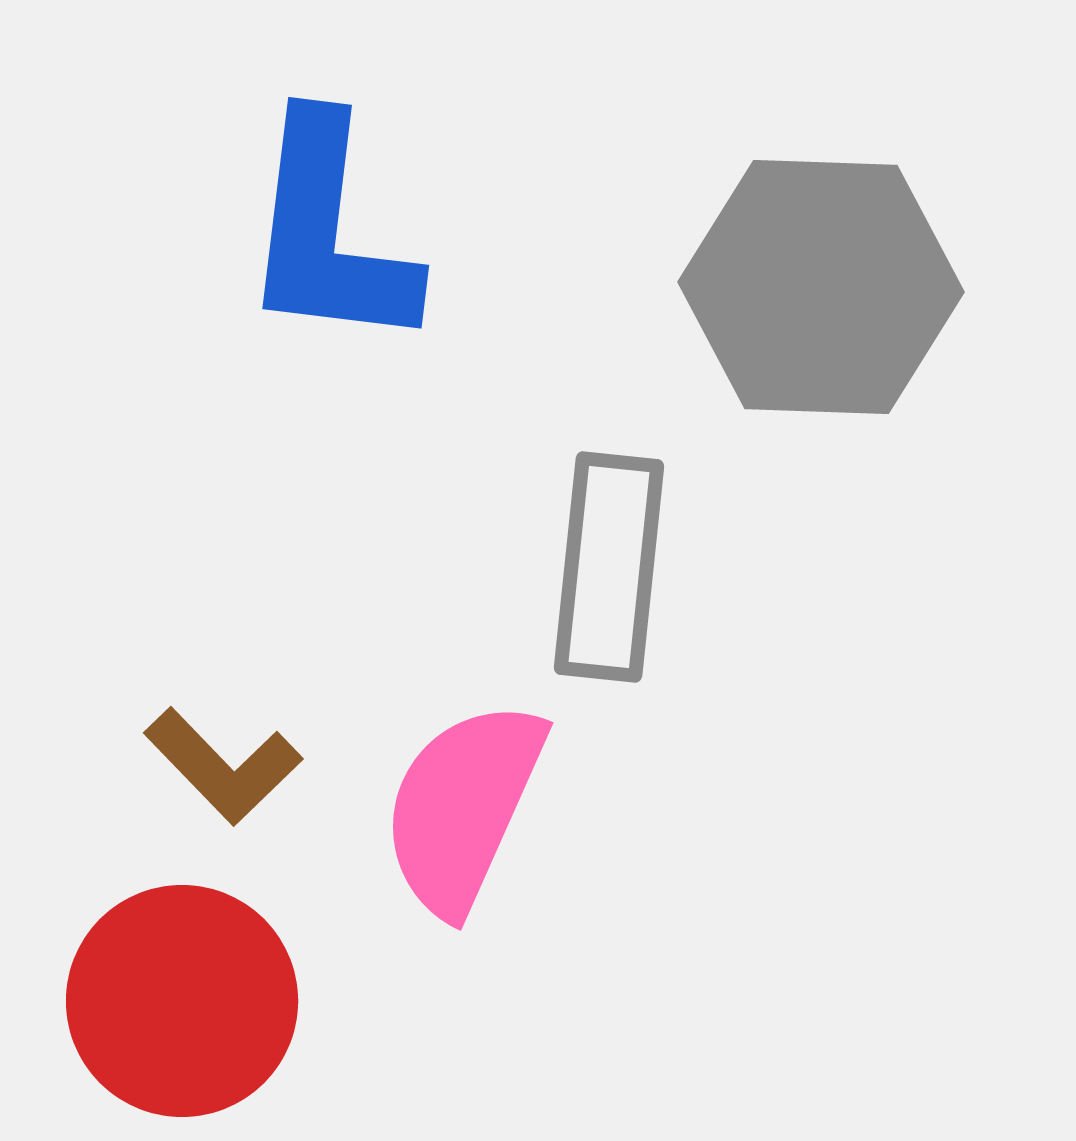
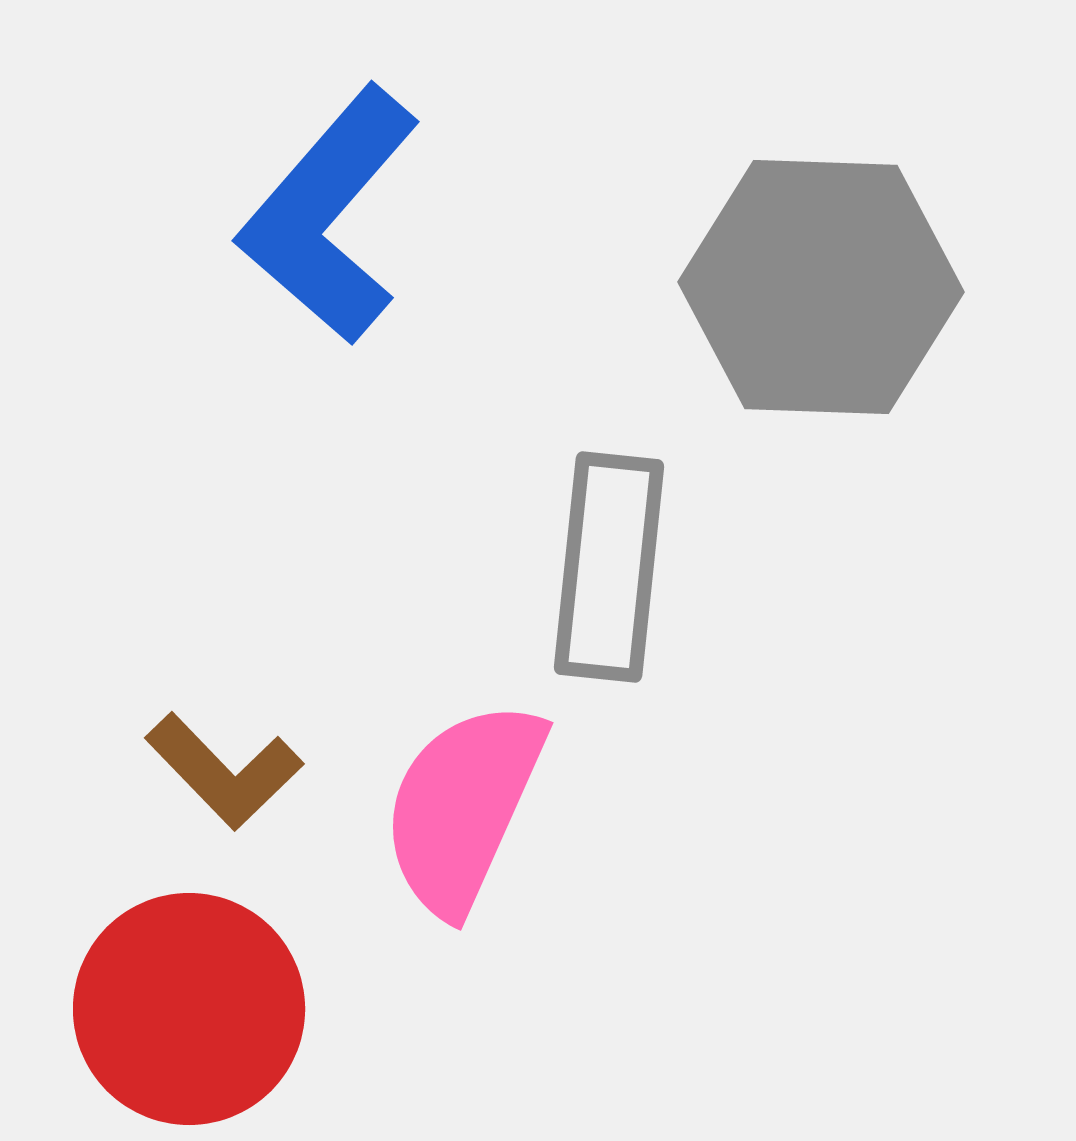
blue L-shape: moved 18 px up; rotated 34 degrees clockwise
brown L-shape: moved 1 px right, 5 px down
red circle: moved 7 px right, 8 px down
